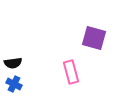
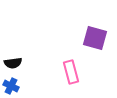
purple square: moved 1 px right
blue cross: moved 3 px left, 2 px down
